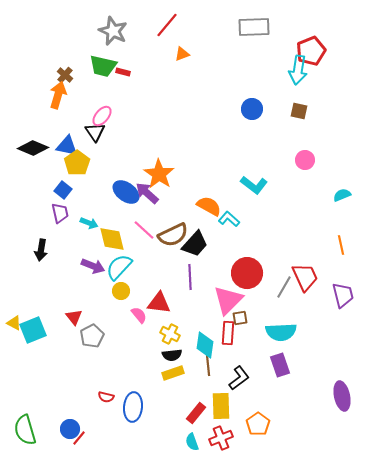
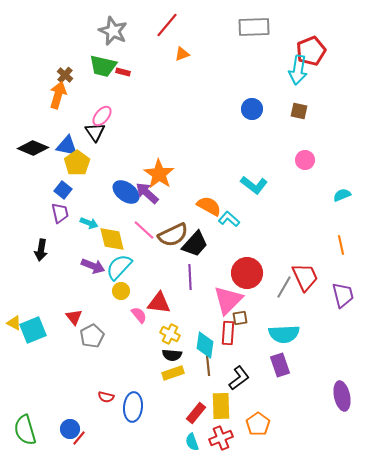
cyan semicircle at (281, 332): moved 3 px right, 2 px down
black semicircle at (172, 355): rotated 12 degrees clockwise
